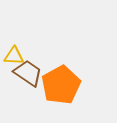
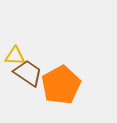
yellow triangle: moved 1 px right
